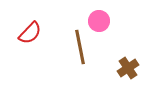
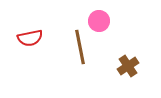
red semicircle: moved 5 px down; rotated 35 degrees clockwise
brown cross: moved 2 px up
